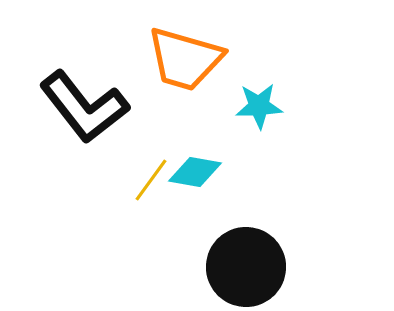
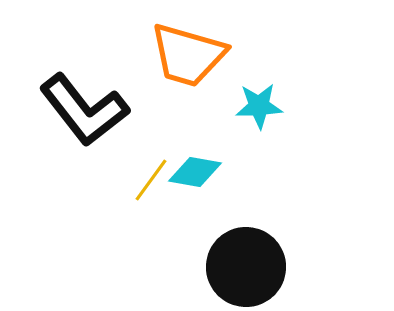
orange trapezoid: moved 3 px right, 4 px up
black L-shape: moved 3 px down
